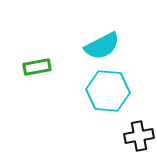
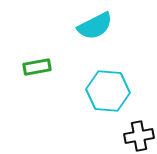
cyan semicircle: moved 7 px left, 20 px up
